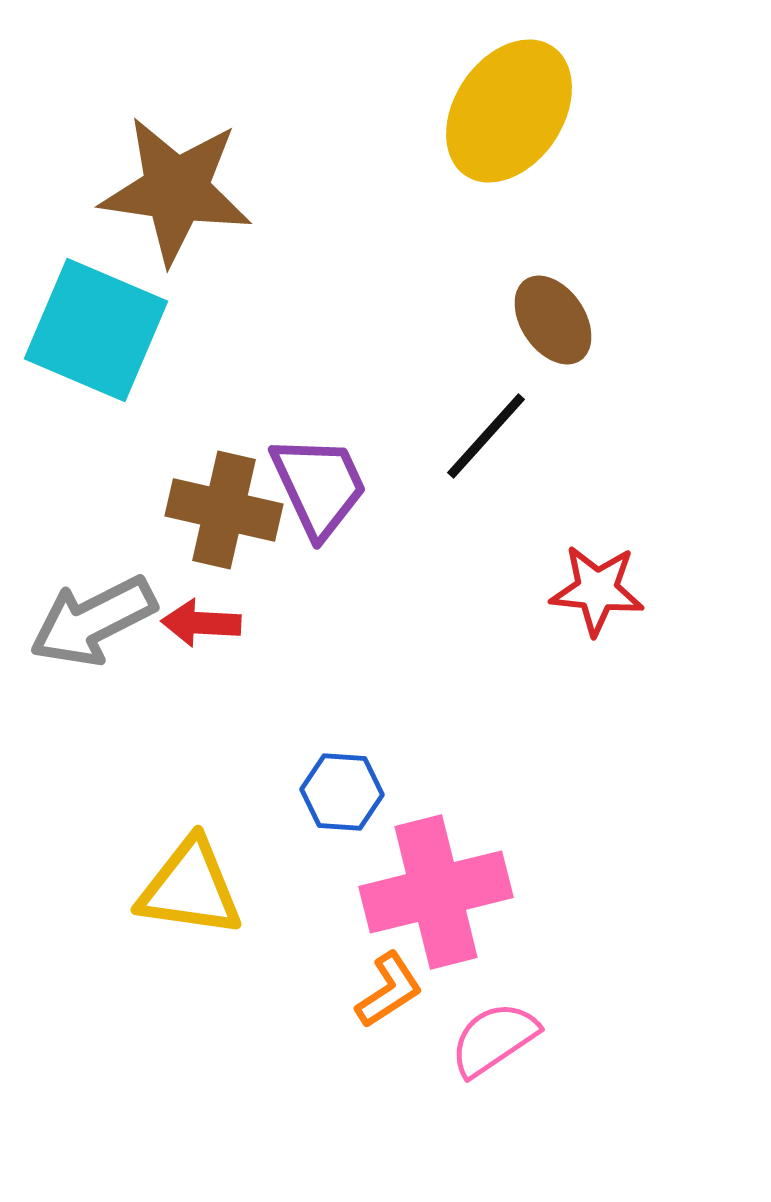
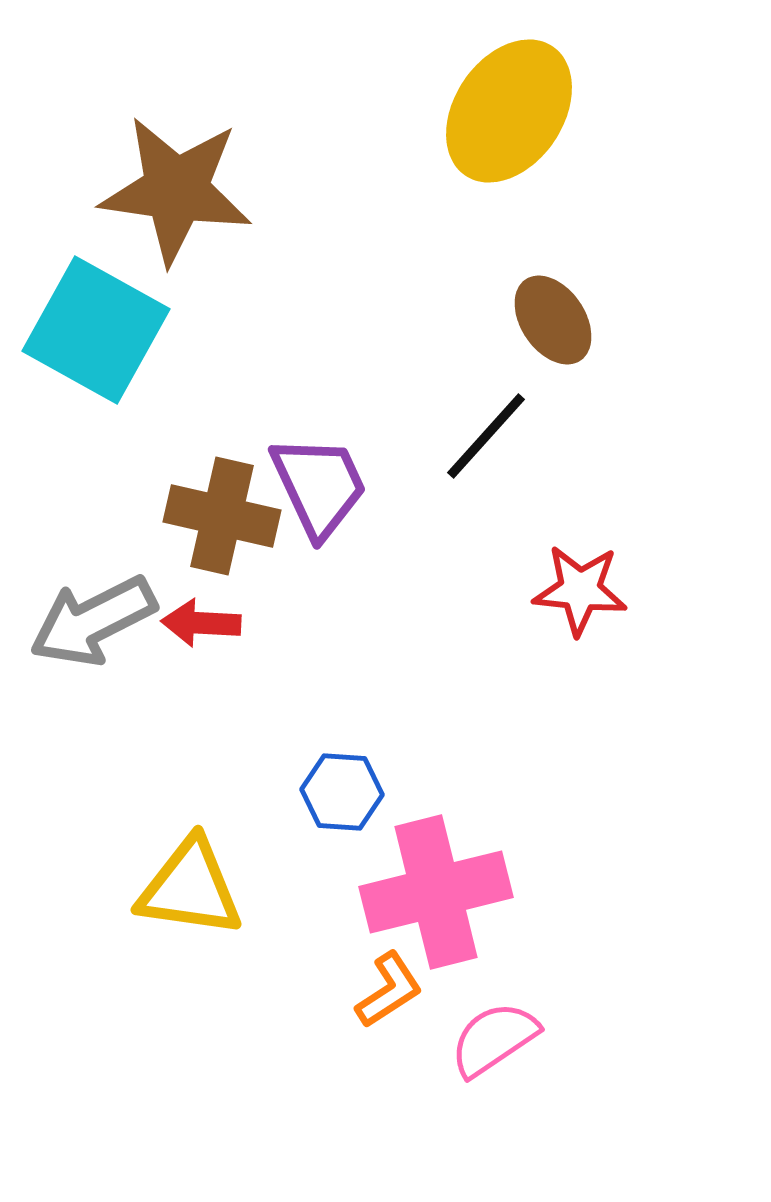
cyan square: rotated 6 degrees clockwise
brown cross: moved 2 px left, 6 px down
red star: moved 17 px left
